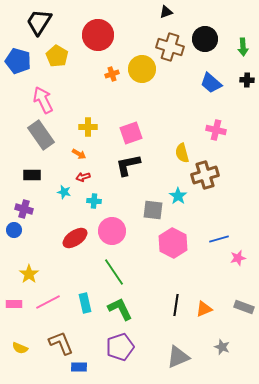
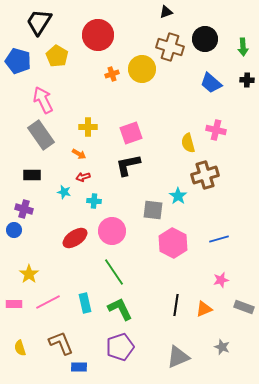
yellow semicircle at (182, 153): moved 6 px right, 10 px up
pink star at (238, 258): moved 17 px left, 22 px down
yellow semicircle at (20, 348): rotated 49 degrees clockwise
